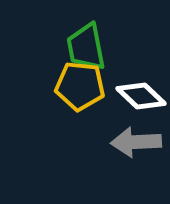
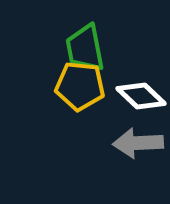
green trapezoid: moved 1 px left, 1 px down
gray arrow: moved 2 px right, 1 px down
